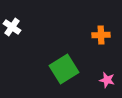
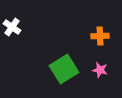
orange cross: moved 1 px left, 1 px down
pink star: moved 7 px left, 10 px up
